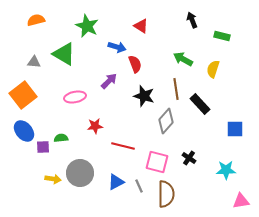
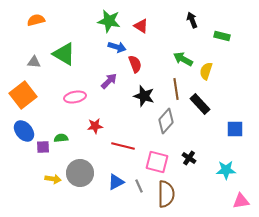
green star: moved 22 px right, 5 px up; rotated 15 degrees counterclockwise
yellow semicircle: moved 7 px left, 2 px down
